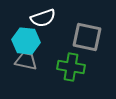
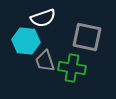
gray trapezoid: moved 19 px right; rotated 120 degrees counterclockwise
green cross: moved 1 px right, 1 px down
